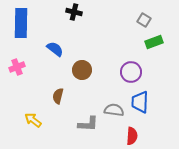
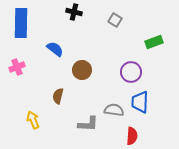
gray square: moved 29 px left
yellow arrow: rotated 30 degrees clockwise
